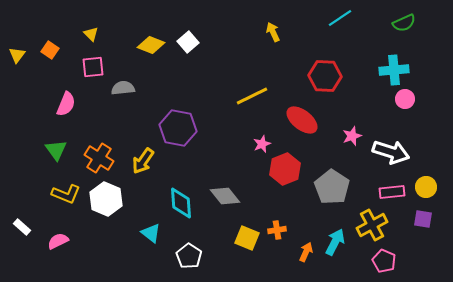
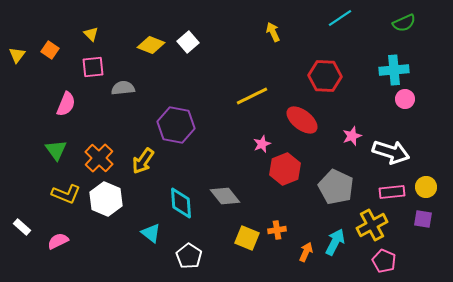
purple hexagon at (178, 128): moved 2 px left, 3 px up
orange cross at (99, 158): rotated 12 degrees clockwise
gray pentagon at (332, 187): moved 4 px right; rotated 8 degrees counterclockwise
